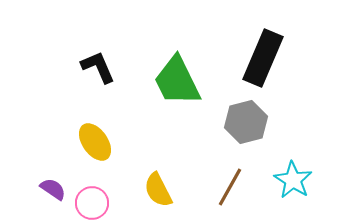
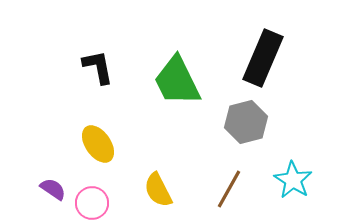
black L-shape: rotated 12 degrees clockwise
yellow ellipse: moved 3 px right, 2 px down
brown line: moved 1 px left, 2 px down
